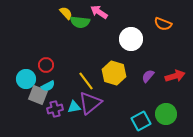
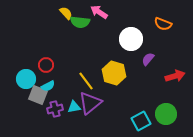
purple semicircle: moved 17 px up
